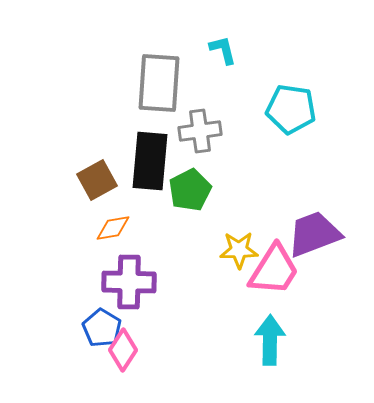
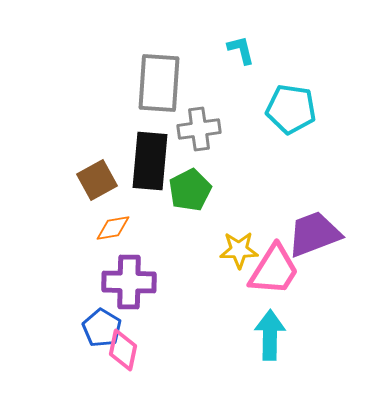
cyan L-shape: moved 18 px right
gray cross: moved 1 px left, 2 px up
cyan arrow: moved 5 px up
pink diamond: rotated 21 degrees counterclockwise
